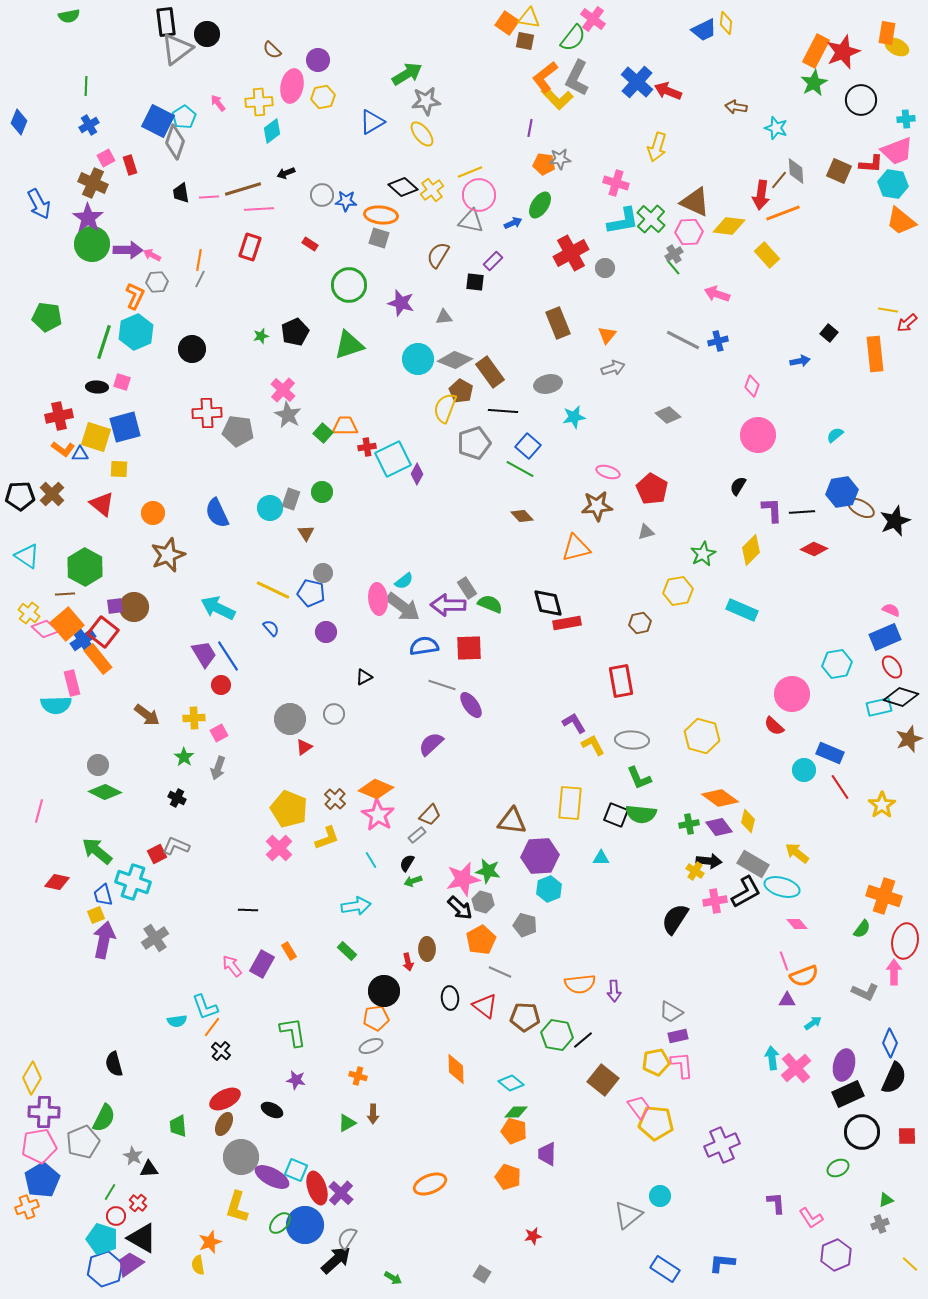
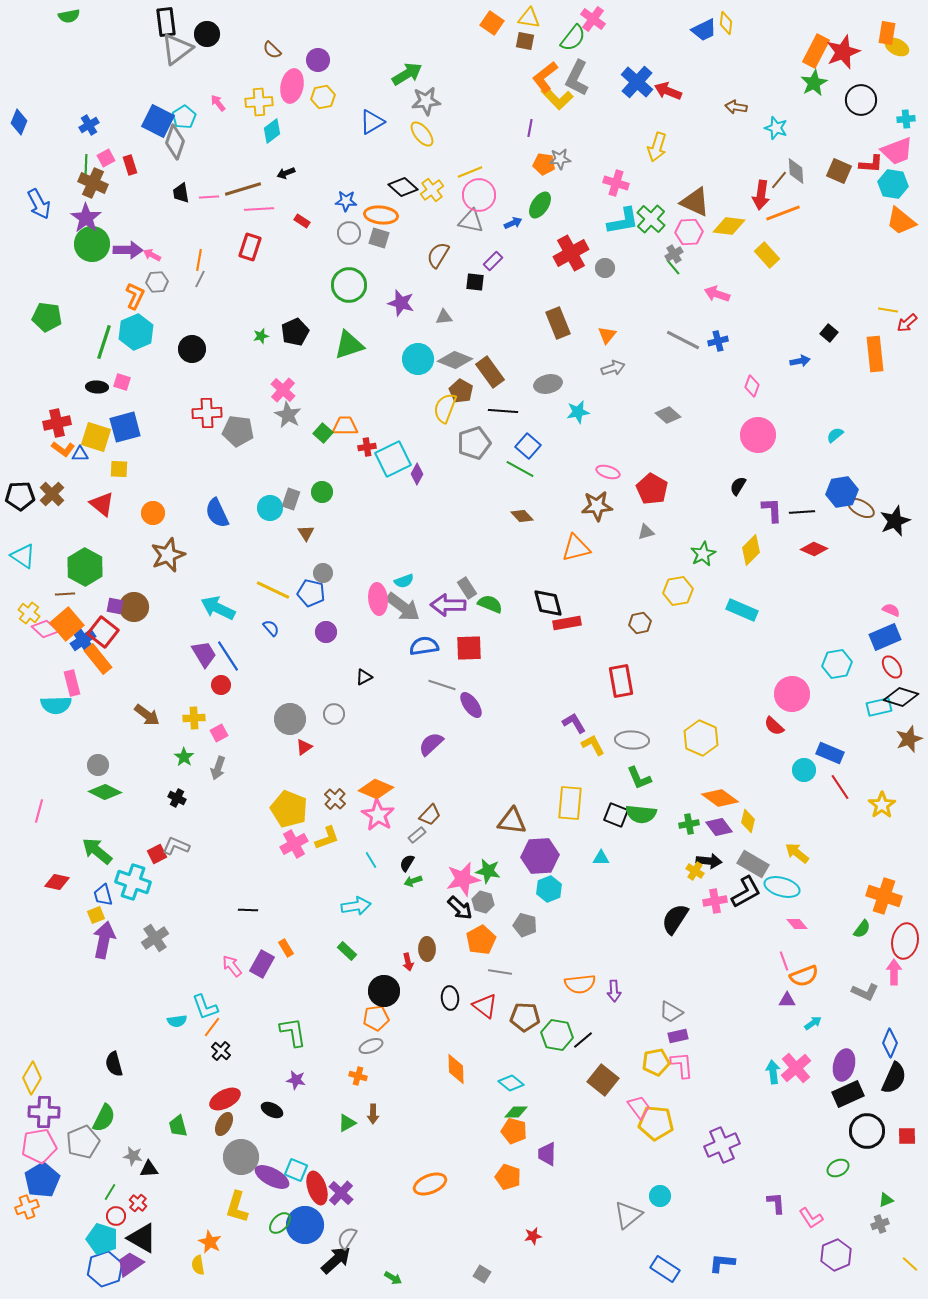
orange square at (507, 23): moved 15 px left
green line at (86, 86): moved 78 px down
gray circle at (322, 195): moved 27 px right, 38 px down
purple star at (88, 218): moved 2 px left
red rectangle at (310, 244): moved 8 px left, 23 px up
red cross at (59, 416): moved 2 px left, 7 px down
cyan star at (574, 417): moved 4 px right, 5 px up
cyan triangle at (27, 556): moved 4 px left
cyan semicircle at (404, 581): rotated 18 degrees clockwise
purple square at (115, 606): rotated 18 degrees clockwise
yellow hexagon at (702, 736): moved 1 px left, 2 px down; rotated 8 degrees clockwise
pink cross at (279, 848): moved 15 px right, 4 px up; rotated 16 degrees clockwise
orange rectangle at (289, 951): moved 3 px left, 3 px up
gray line at (500, 972): rotated 15 degrees counterclockwise
cyan arrow at (772, 1058): moved 1 px right, 14 px down
green trapezoid at (178, 1126): rotated 10 degrees counterclockwise
black circle at (862, 1132): moved 5 px right, 1 px up
gray star at (133, 1156): rotated 18 degrees counterclockwise
orange star at (210, 1242): rotated 25 degrees counterclockwise
